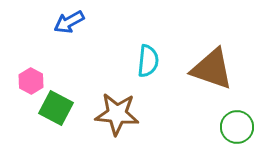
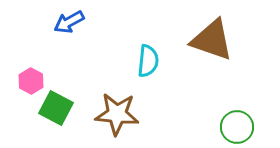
brown triangle: moved 29 px up
